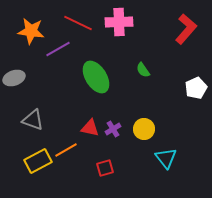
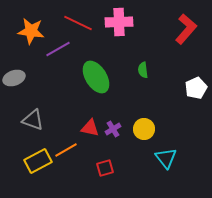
green semicircle: rotated 28 degrees clockwise
